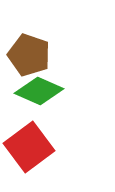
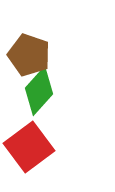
green diamond: rotated 72 degrees counterclockwise
